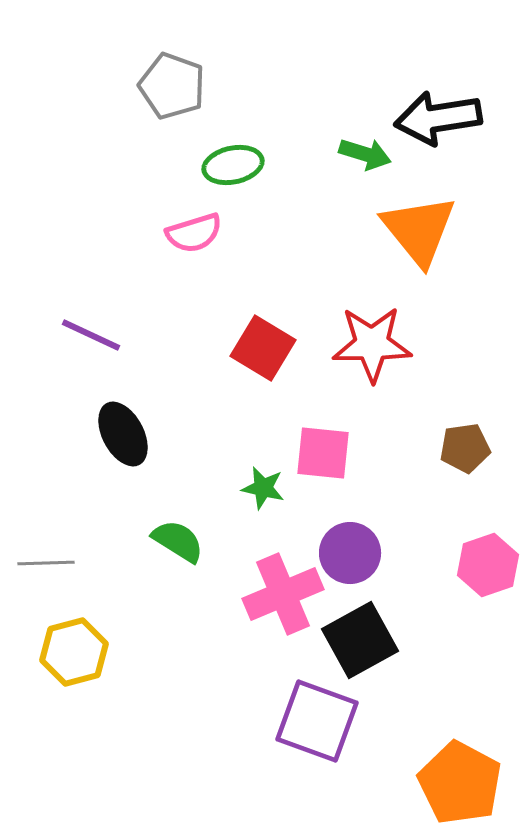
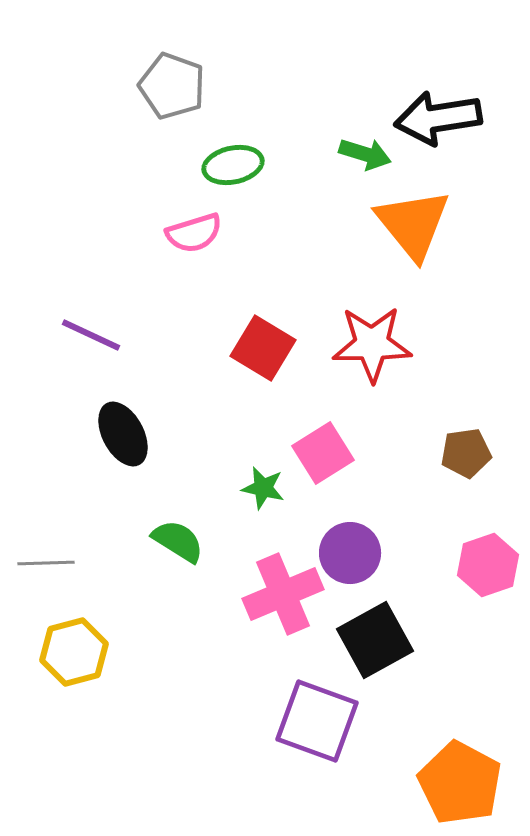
orange triangle: moved 6 px left, 6 px up
brown pentagon: moved 1 px right, 5 px down
pink square: rotated 38 degrees counterclockwise
black square: moved 15 px right
